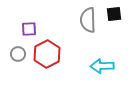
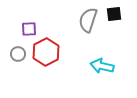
gray semicircle: rotated 20 degrees clockwise
red hexagon: moved 1 px left, 2 px up
cyan arrow: rotated 15 degrees clockwise
